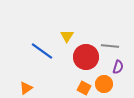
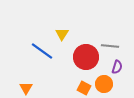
yellow triangle: moved 5 px left, 2 px up
purple semicircle: moved 1 px left
orange triangle: rotated 24 degrees counterclockwise
